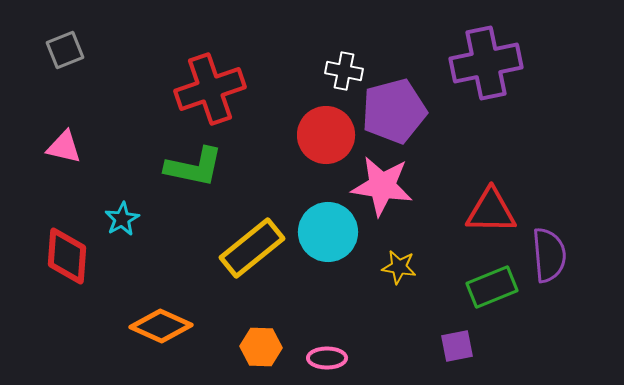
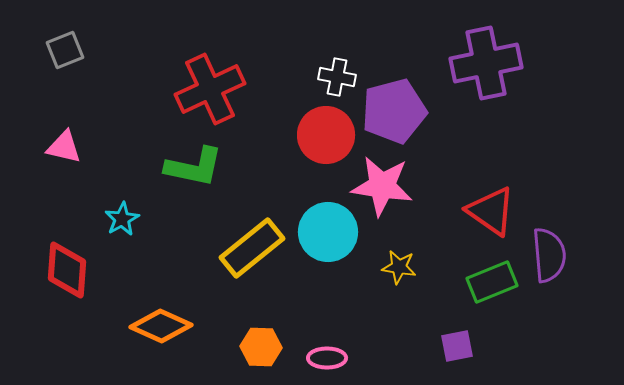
white cross: moved 7 px left, 6 px down
red cross: rotated 6 degrees counterclockwise
red triangle: rotated 34 degrees clockwise
red diamond: moved 14 px down
green rectangle: moved 5 px up
